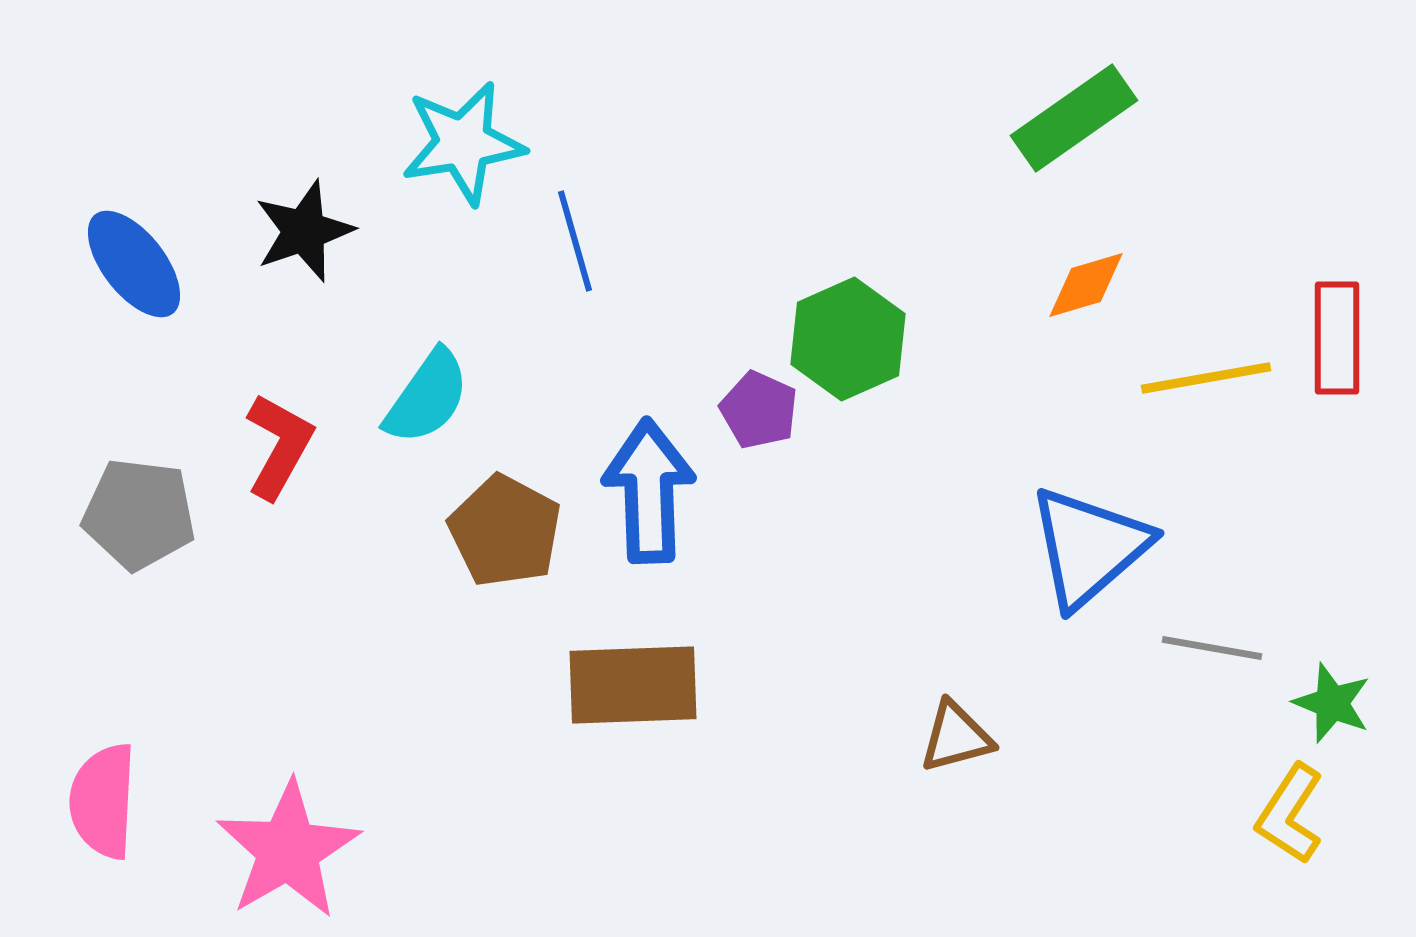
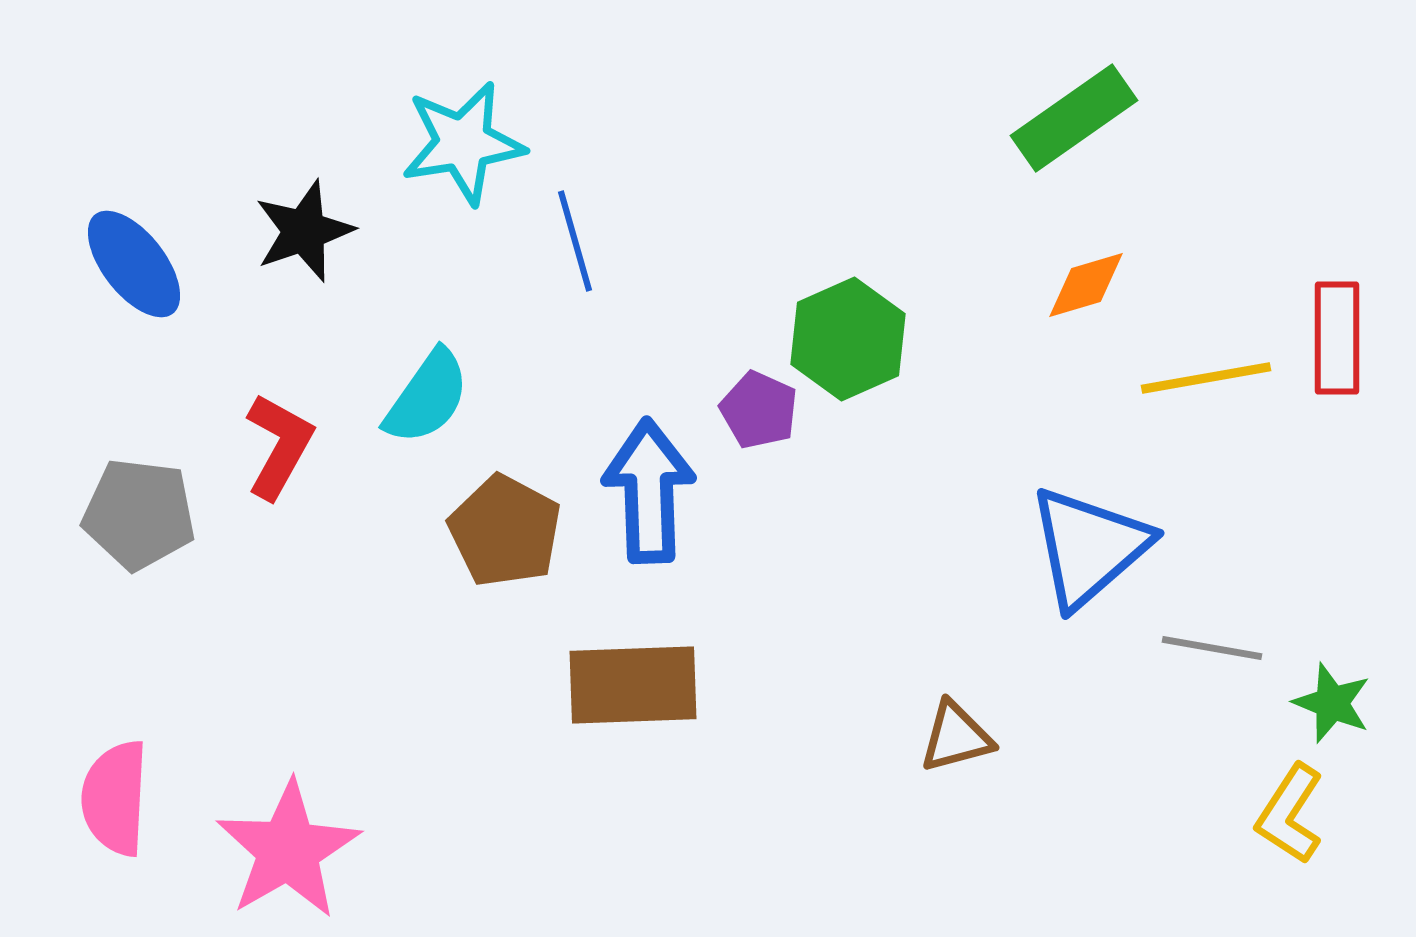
pink semicircle: moved 12 px right, 3 px up
